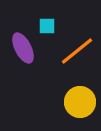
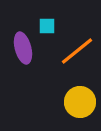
purple ellipse: rotated 12 degrees clockwise
